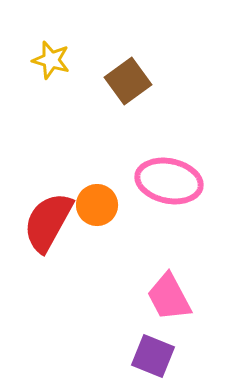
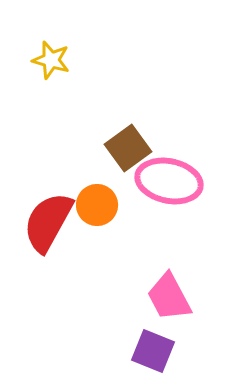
brown square: moved 67 px down
purple square: moved 5 px up
